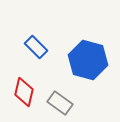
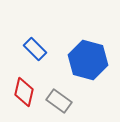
blue rectangle: moved 1 px left, 2 px down
gray rectangle: moved 1 px left, 2 px up
